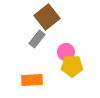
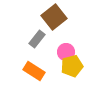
brown square: moved 7 px right
yellow pentagon: rotated 15 degrees counterclockwise
orange rectangle: moved 2 px right, 9 px up; rotated 35 degrees clockwise
